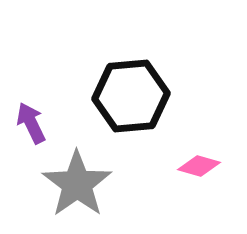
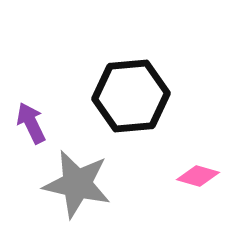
pink diamond: moved 1 px left, 10 px down
gray star: rotated 24 degrees counterclockwise
